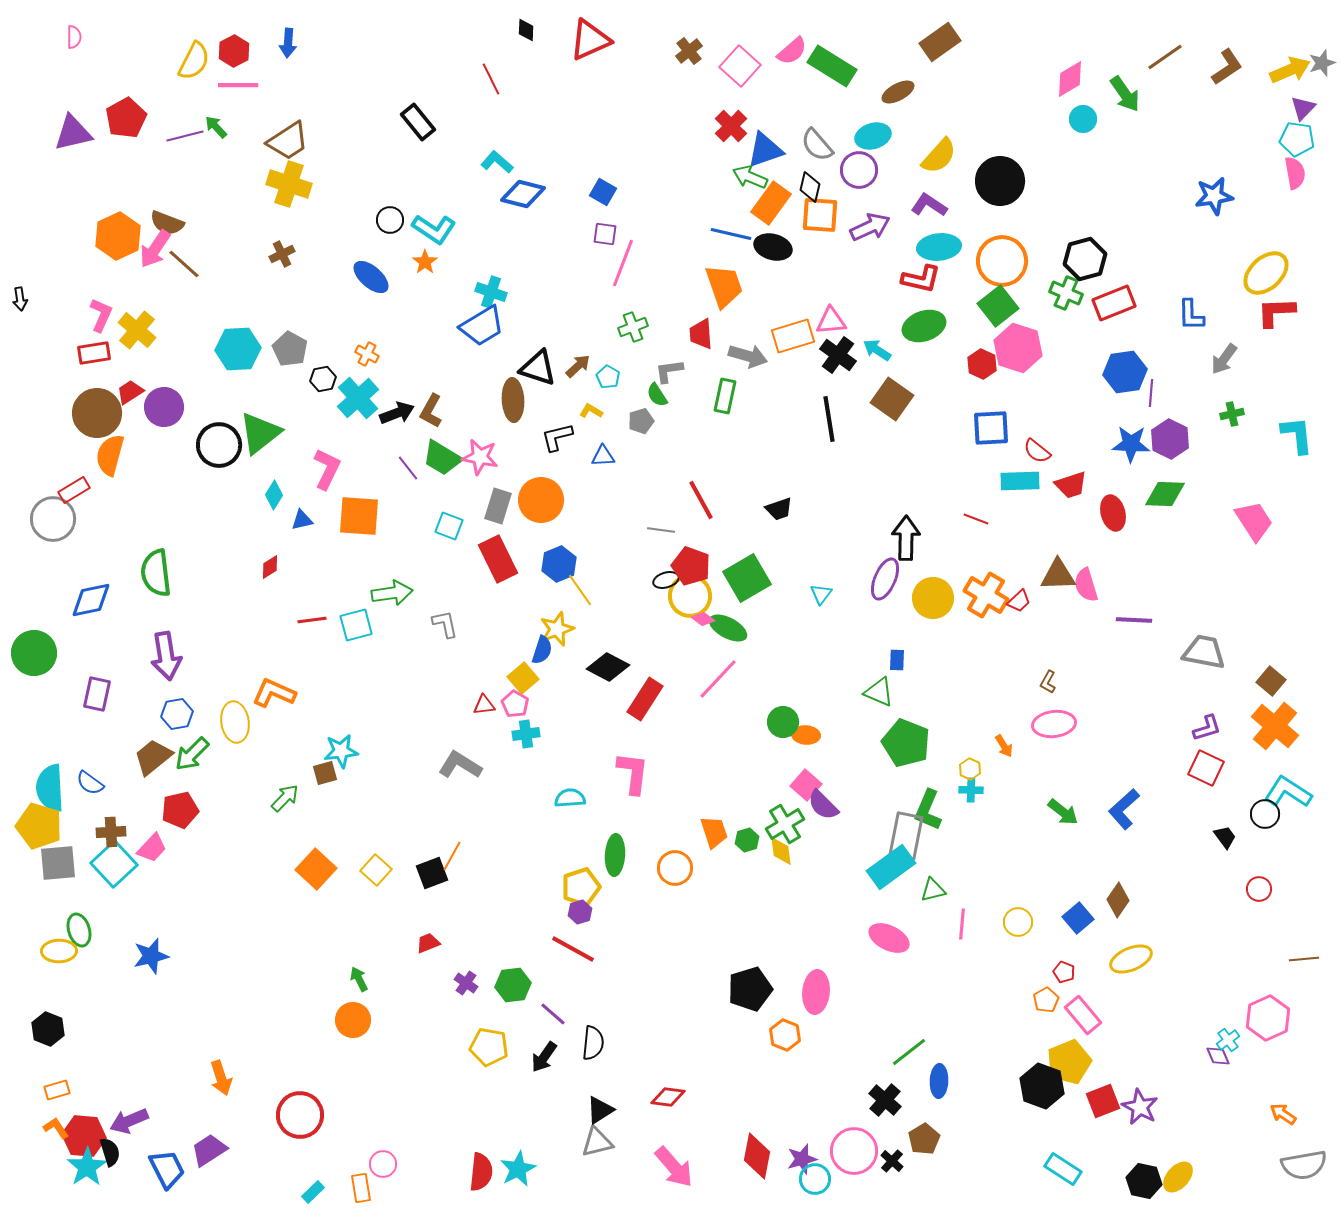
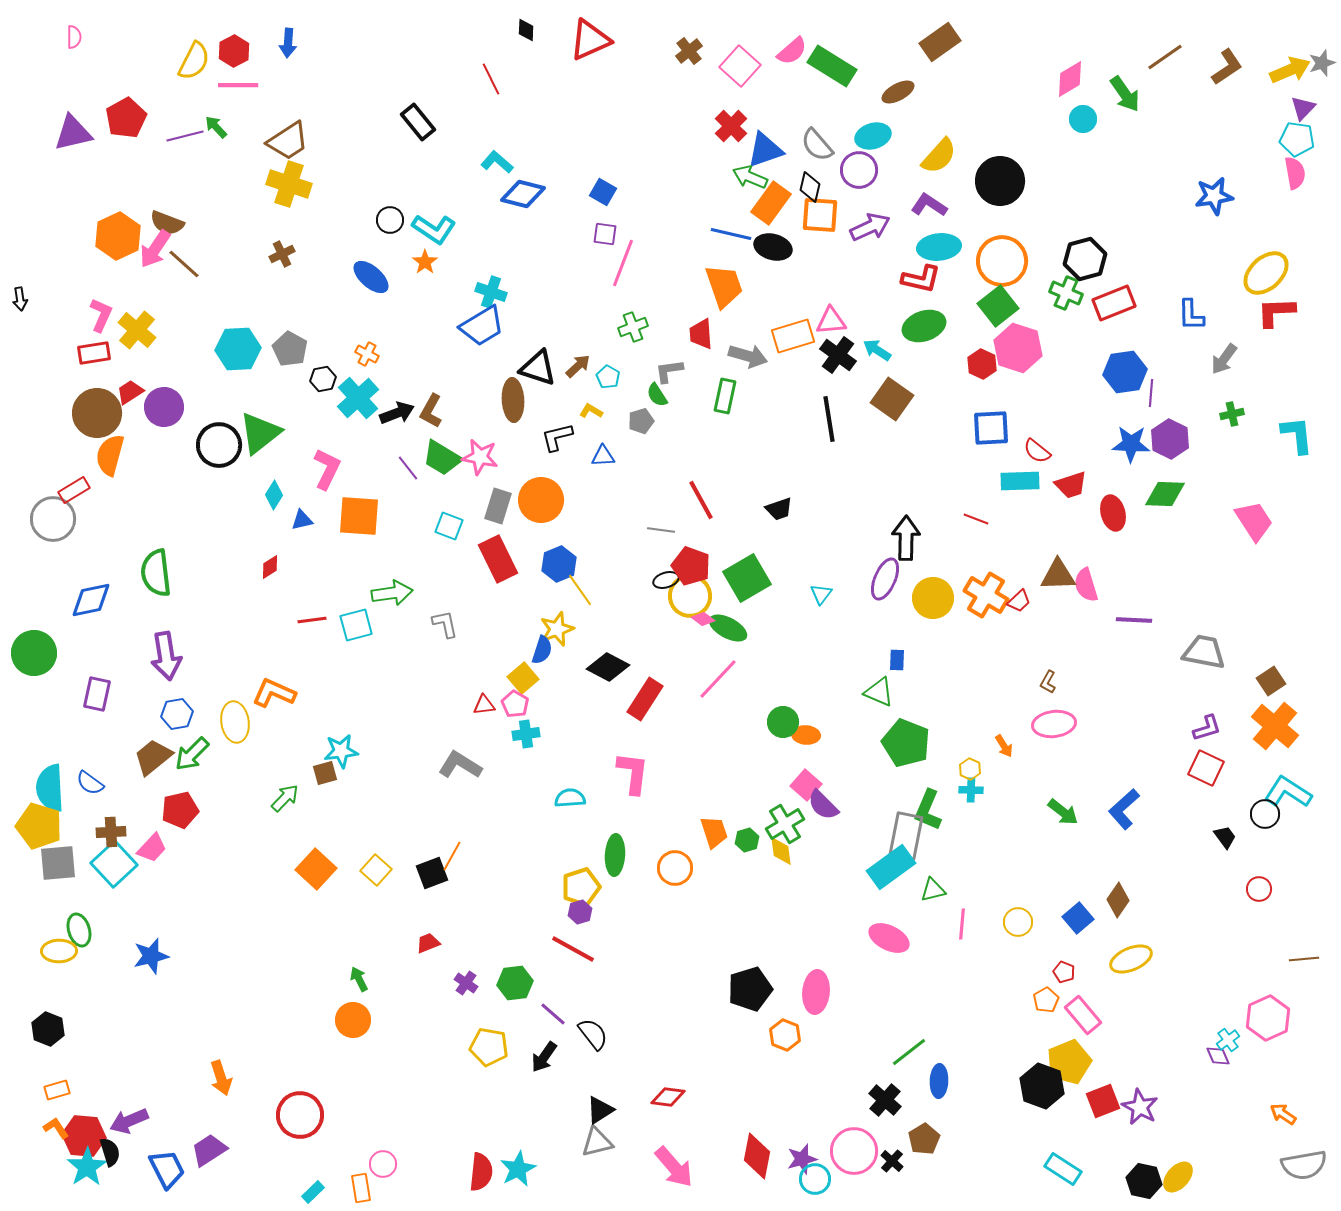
brown square at (1271, 681): rotated 16 degrees clockwise
green hexagon at (513, 985): moved 2 px right, 2 px up
black semicircle at (593, 1043): moved 9 px up; rotated 44 degrees counterclockwise
